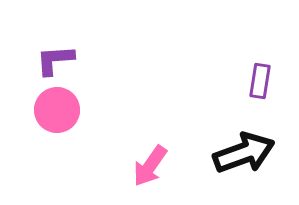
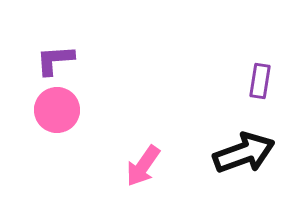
pink arrow: moved 7 px left
